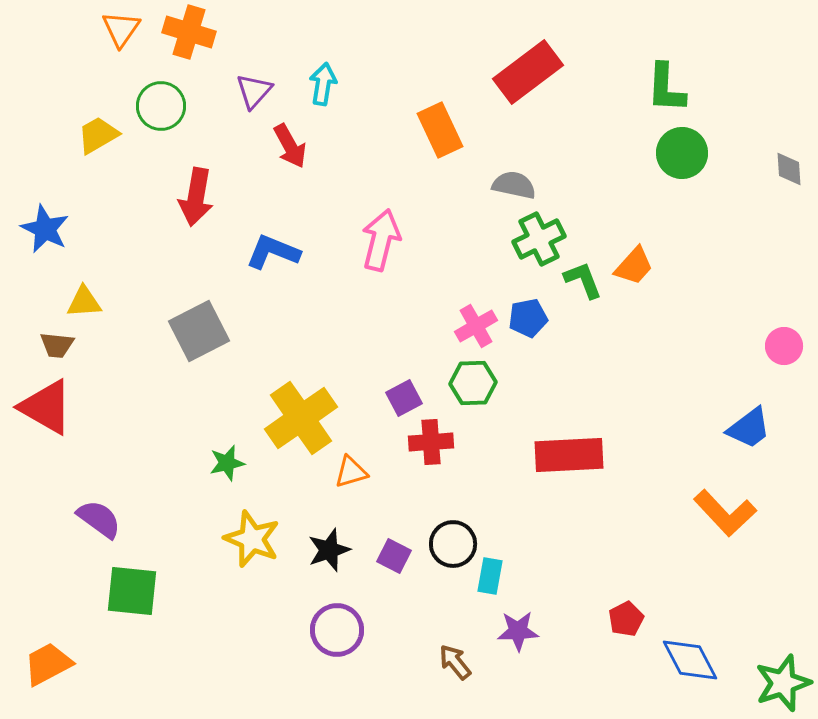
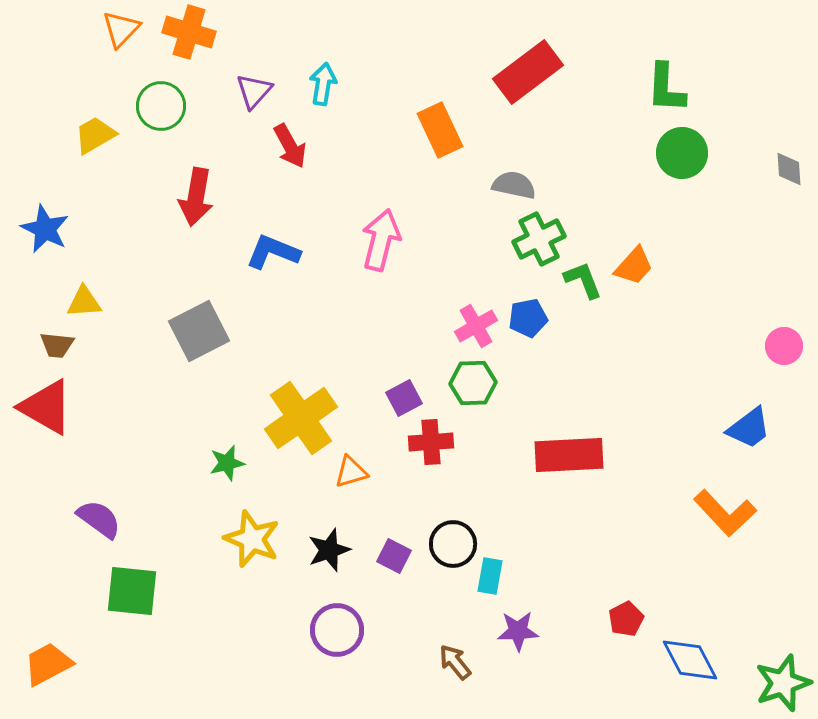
orange triangle at (121, 29): rotated 9 degrees clockwise
yellow trapezoid at (98, 135): moved 3 px left
